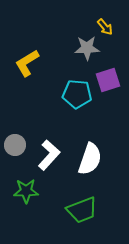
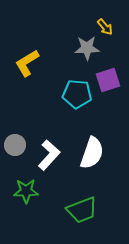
white semicircle: moved 2 px right, 6 px up
